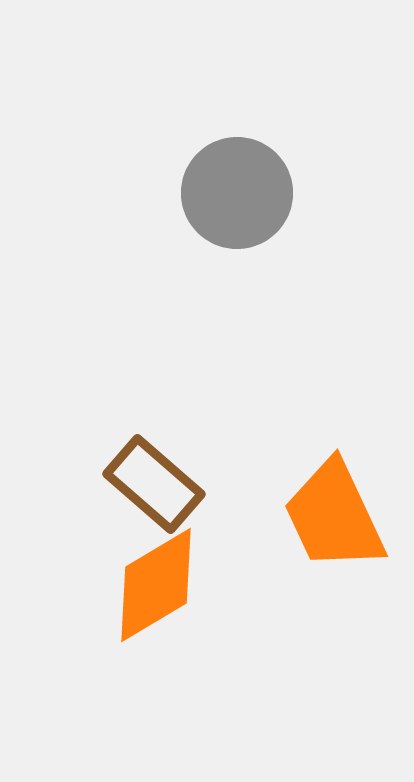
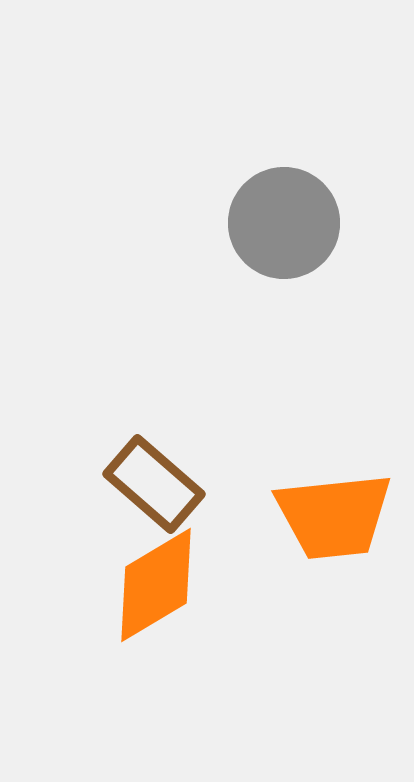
gray circle: moved 47 px right, 30 px down
orange trapezoid: rotated 71 degrees counterclockwise
